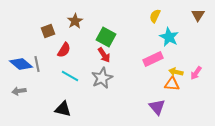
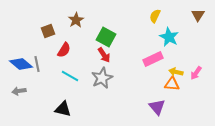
brown star: moved 1 px right, 1 px up
